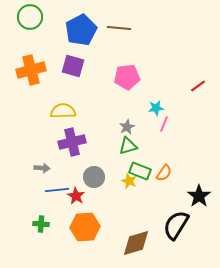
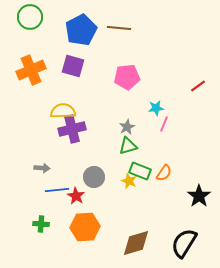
orange cross: rotated 8 degrees counterclockwise
purple cross: moved 13 px up
black semicircle: moved 8 px right, 18 px down
